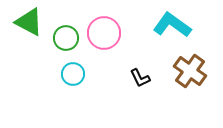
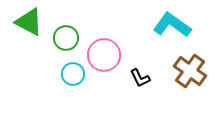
pink circle: moved 22 px down
